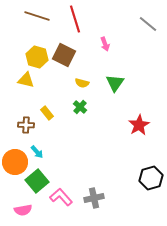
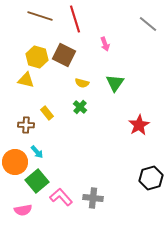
brown line: moved 3 px right
gray cross: moved 1 px left; rotated 18 degrees clockwise
